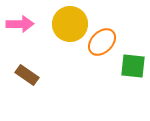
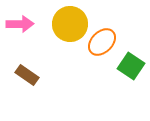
green square: moved 2 px left; rotated 28 degrees clockwise
